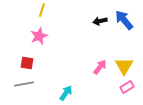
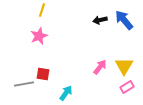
black arrow: moved 1 px up
red square: moved 16 px right, 11 px down
